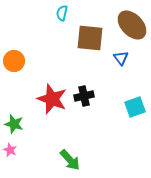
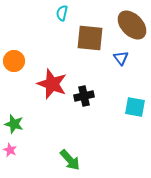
red star: moved 15 px up
cyan square: rotated 30 degrees clockwise
